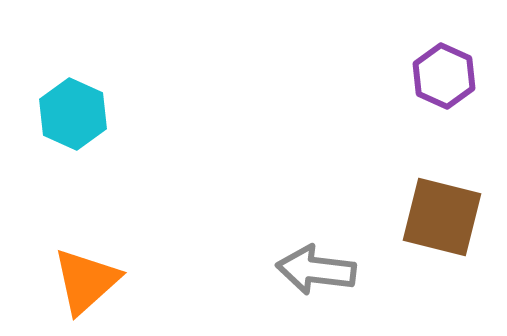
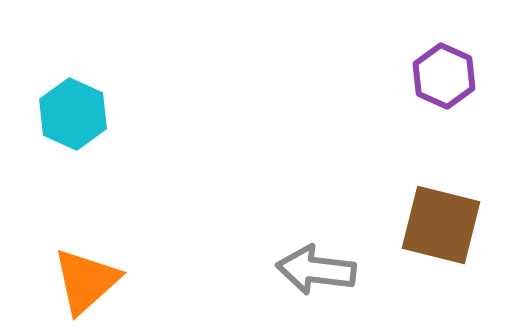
brown square: moved 1 px left, 8 px down
